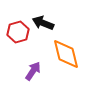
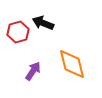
orange diamond: moved 6 px right, 10 px down
